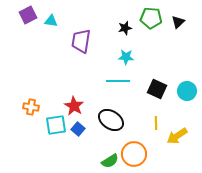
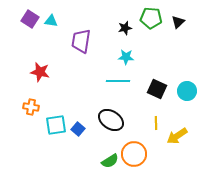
purple square: moved 2 px right, 4 px down; rotated 30 degrees counterclockwise
red star: moved 34 px left, 34 px up; rotated 18 degrees counterclockwise
